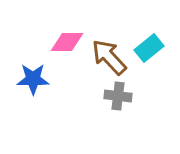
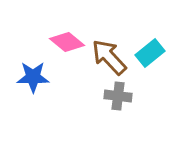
pink diamond: rotated 40 degrees clockwise
cyan rectangle: moved 1 px right, 5 px down
blue star: moved 2 px up
